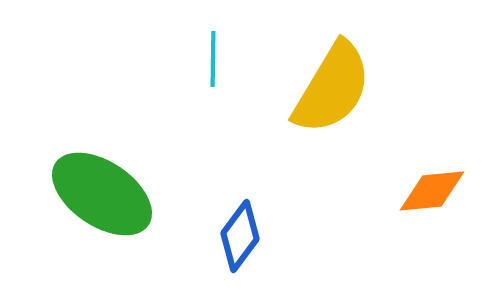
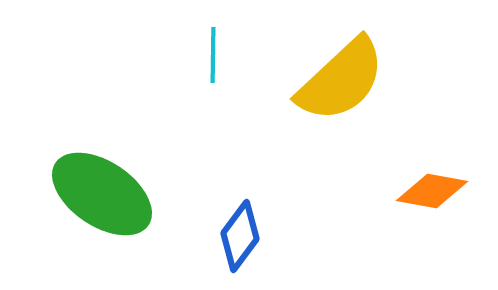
cyan line: moved 4 px up
yellow semicircle: moved 9 px right, 8 px up; rotated 16 degrees clockwise
orange diamond: rotated 16 degrees clockwise
